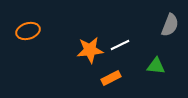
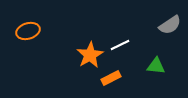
gray semicircle: rotated 35 degrees clockwise
orange star: moved 5 px down; rotated 24 degrees counterclockwise
